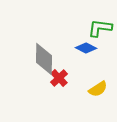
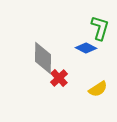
green L-shape: rotated 100 degrees clockwise
gray diamond: moved 1 px left, 1 px up
